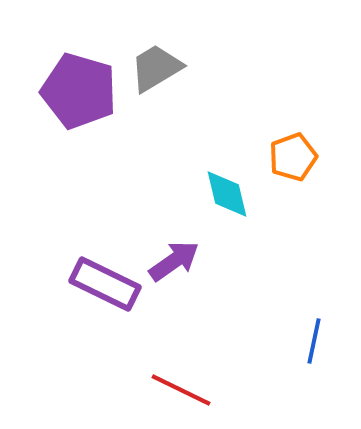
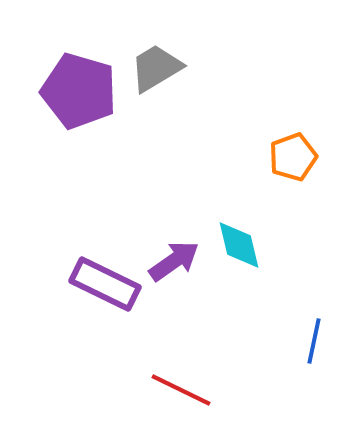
cyan diamond: moved 12 px right, 51 px down
